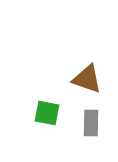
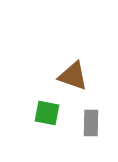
brown triangle: moved 14 px left, 3 px up
